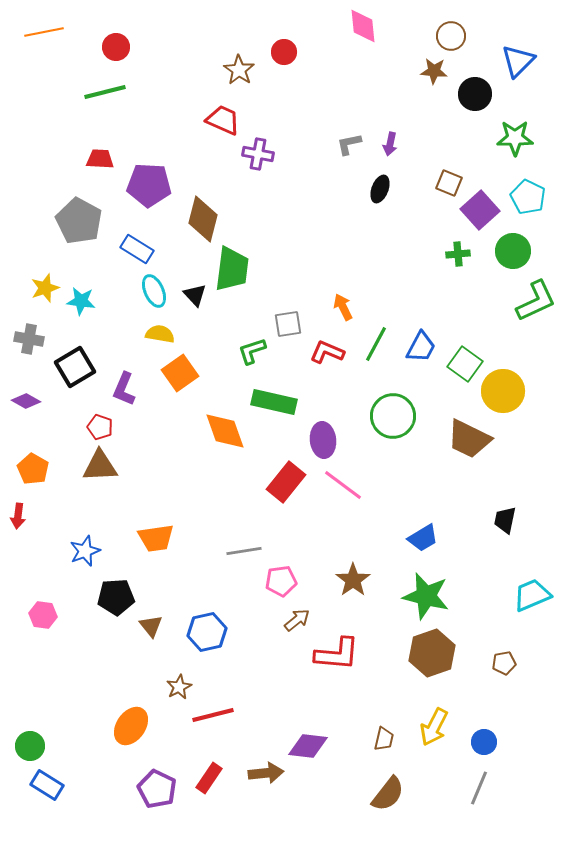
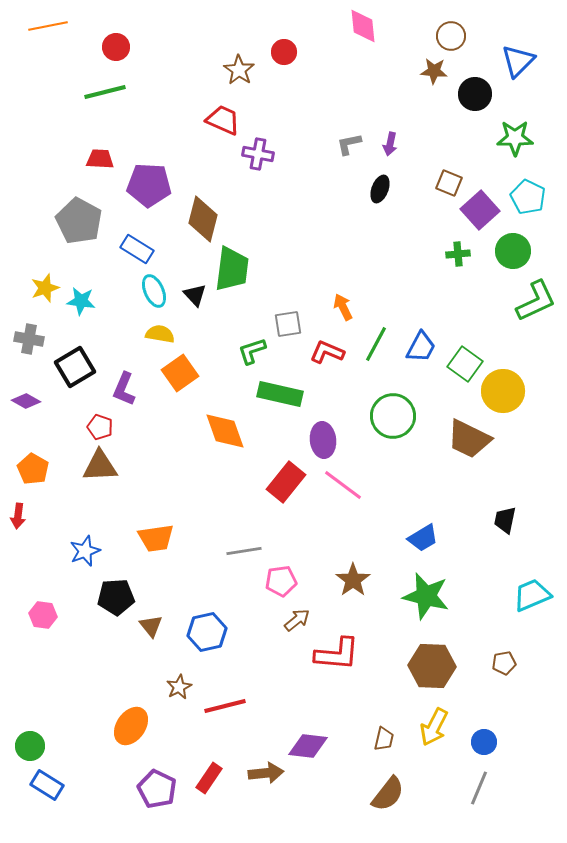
orange line at (44, 32): moved 4 px right, 6 px up
green rectangle at (274, 402): moved 6 px right, 8 px up
brown hexagon at (432, 653): moved 13 px down; rotated 21 degrees clockwise
red line at (213, 715): moved 12 px right, 9 px up
